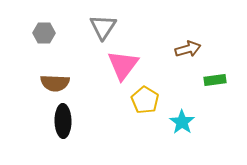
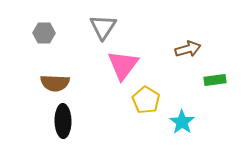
yellow pentagon: moved 1 px right
